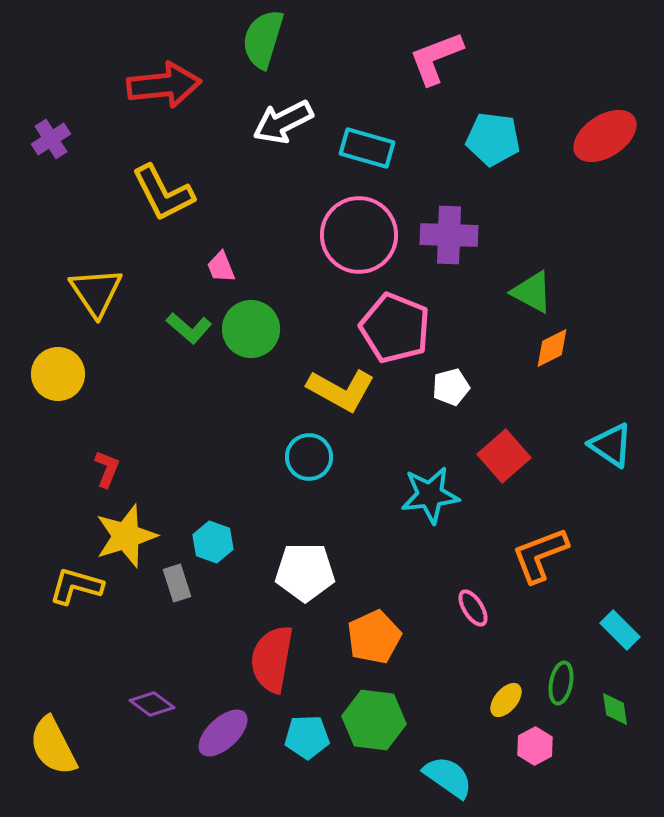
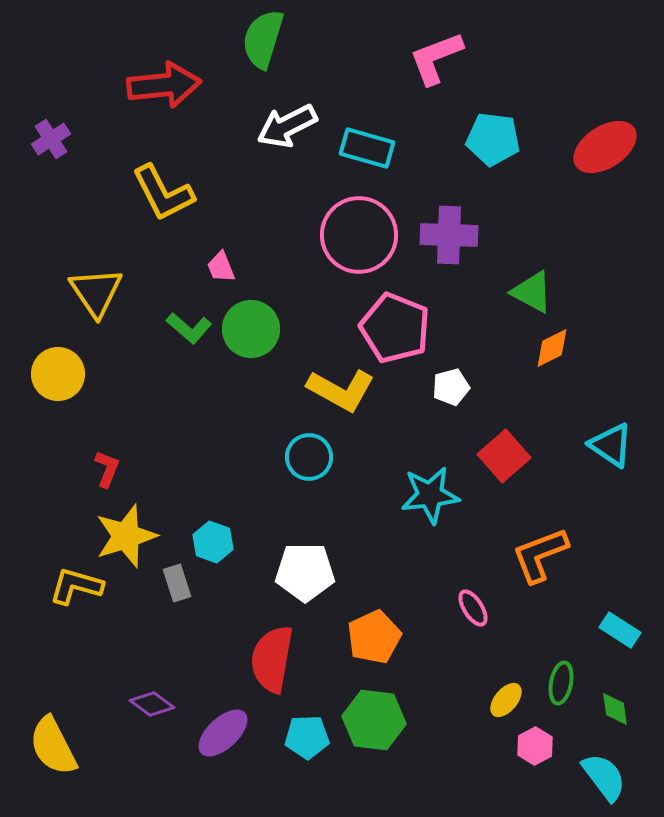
white arrow at (283, 122): moved 4 px right, 4 px down
red ellipse at (605, 136): moved 11 px down
cyan rectangle at (620, 630): rotated 12 degrees counterclockwise
cyan semicircle at (448, 777): moved 156 px right; rotated 18 degrees clockwise
